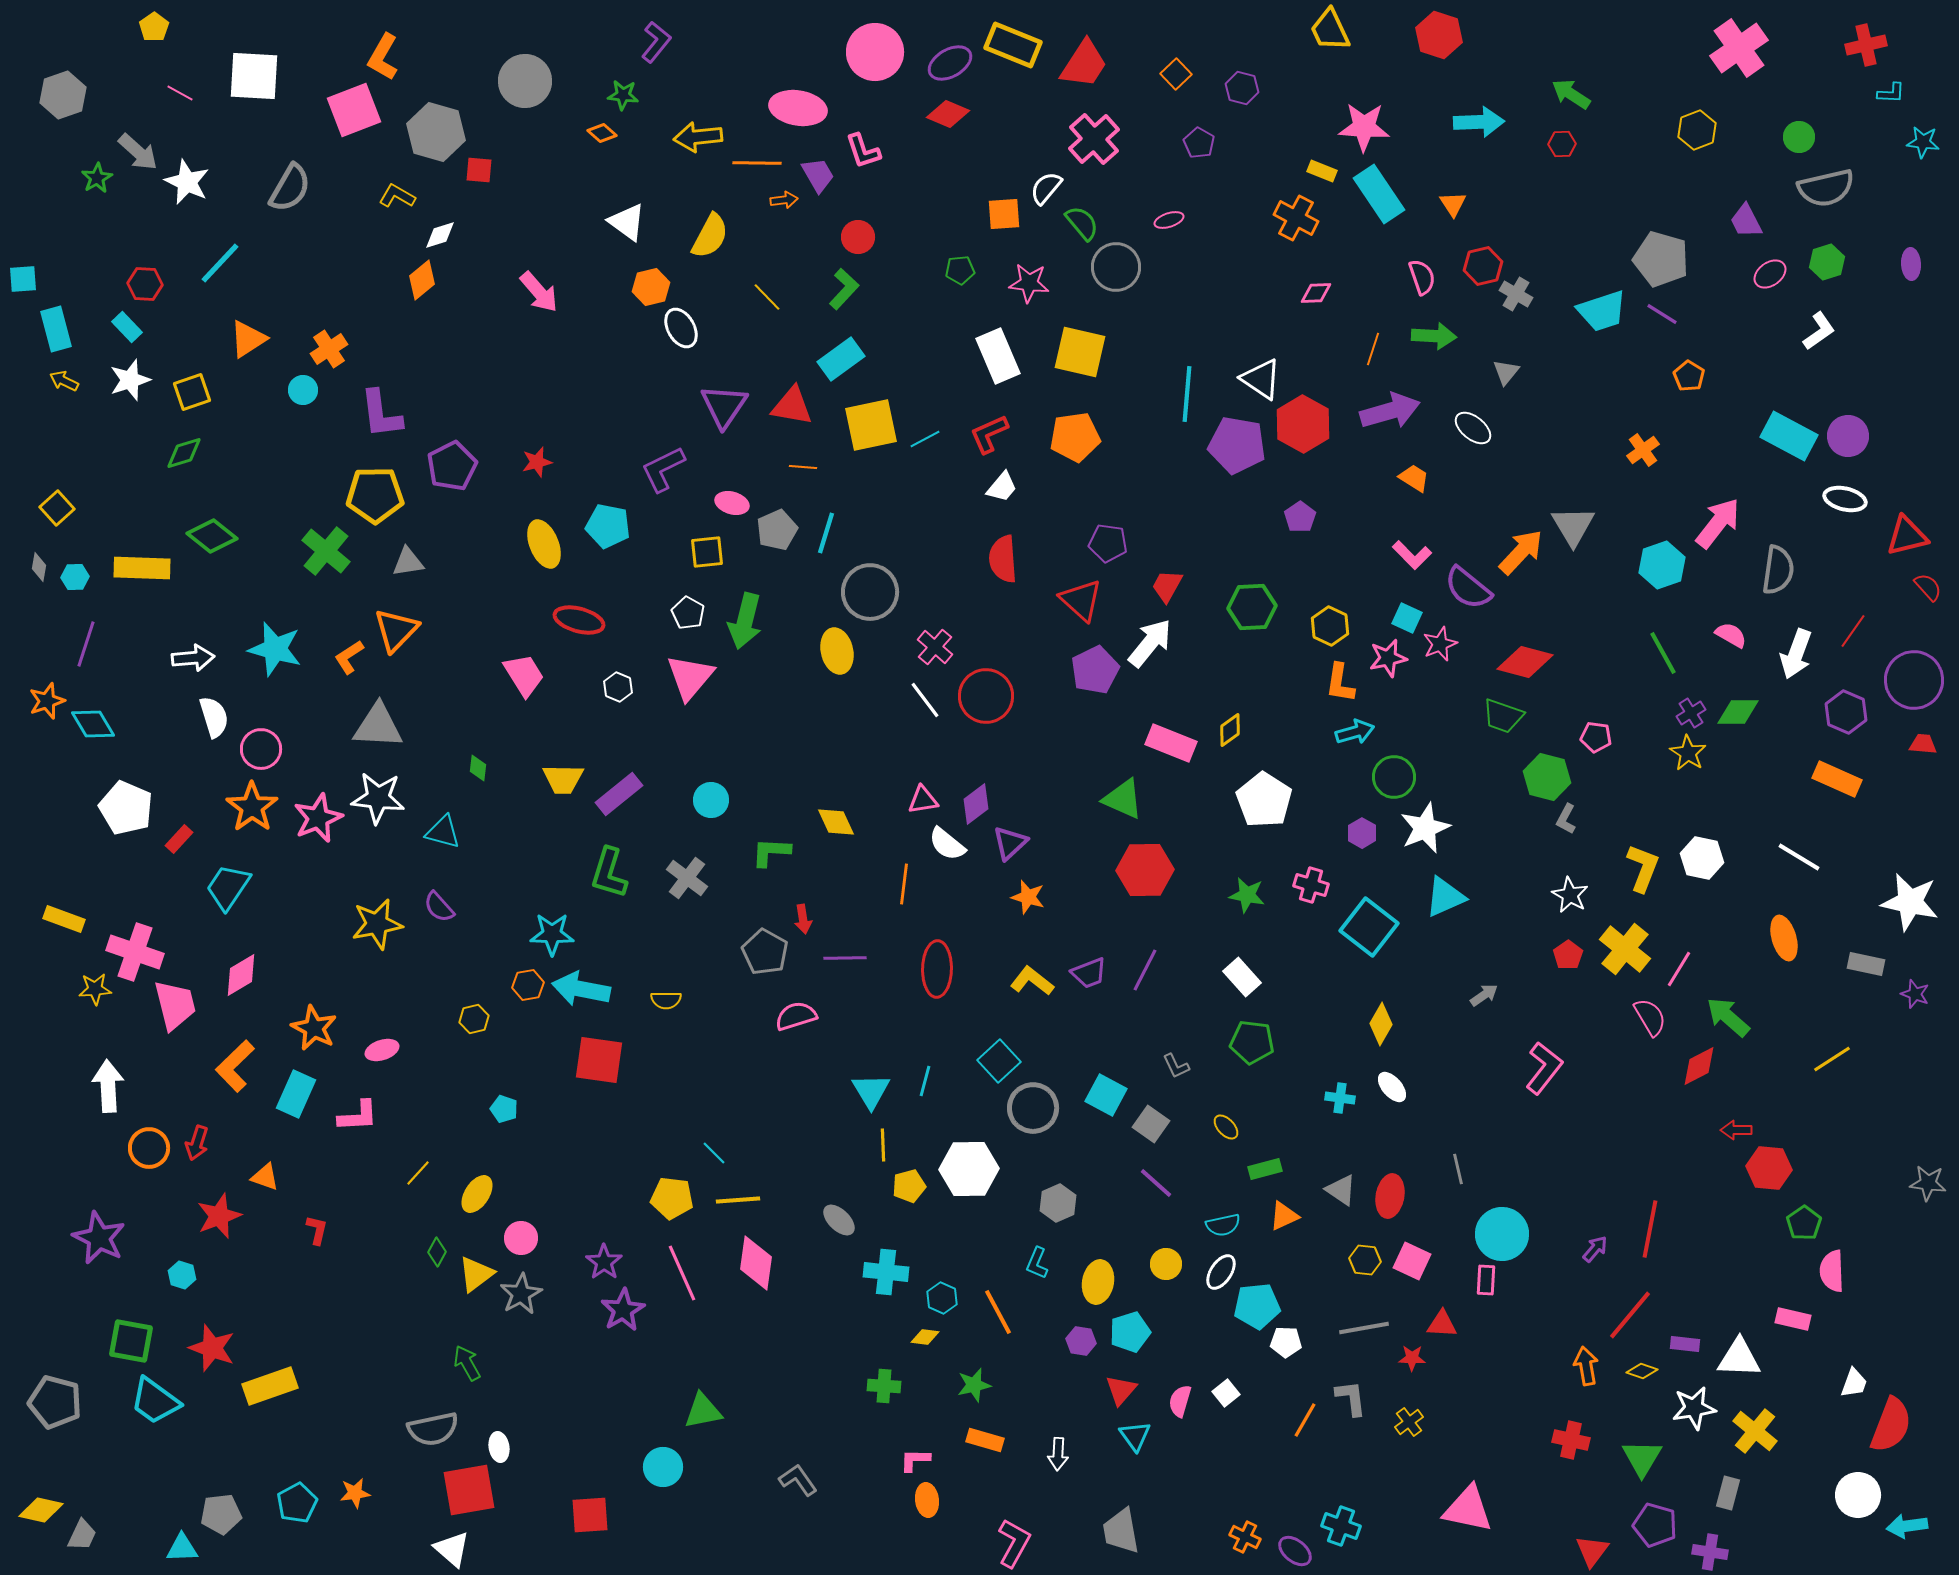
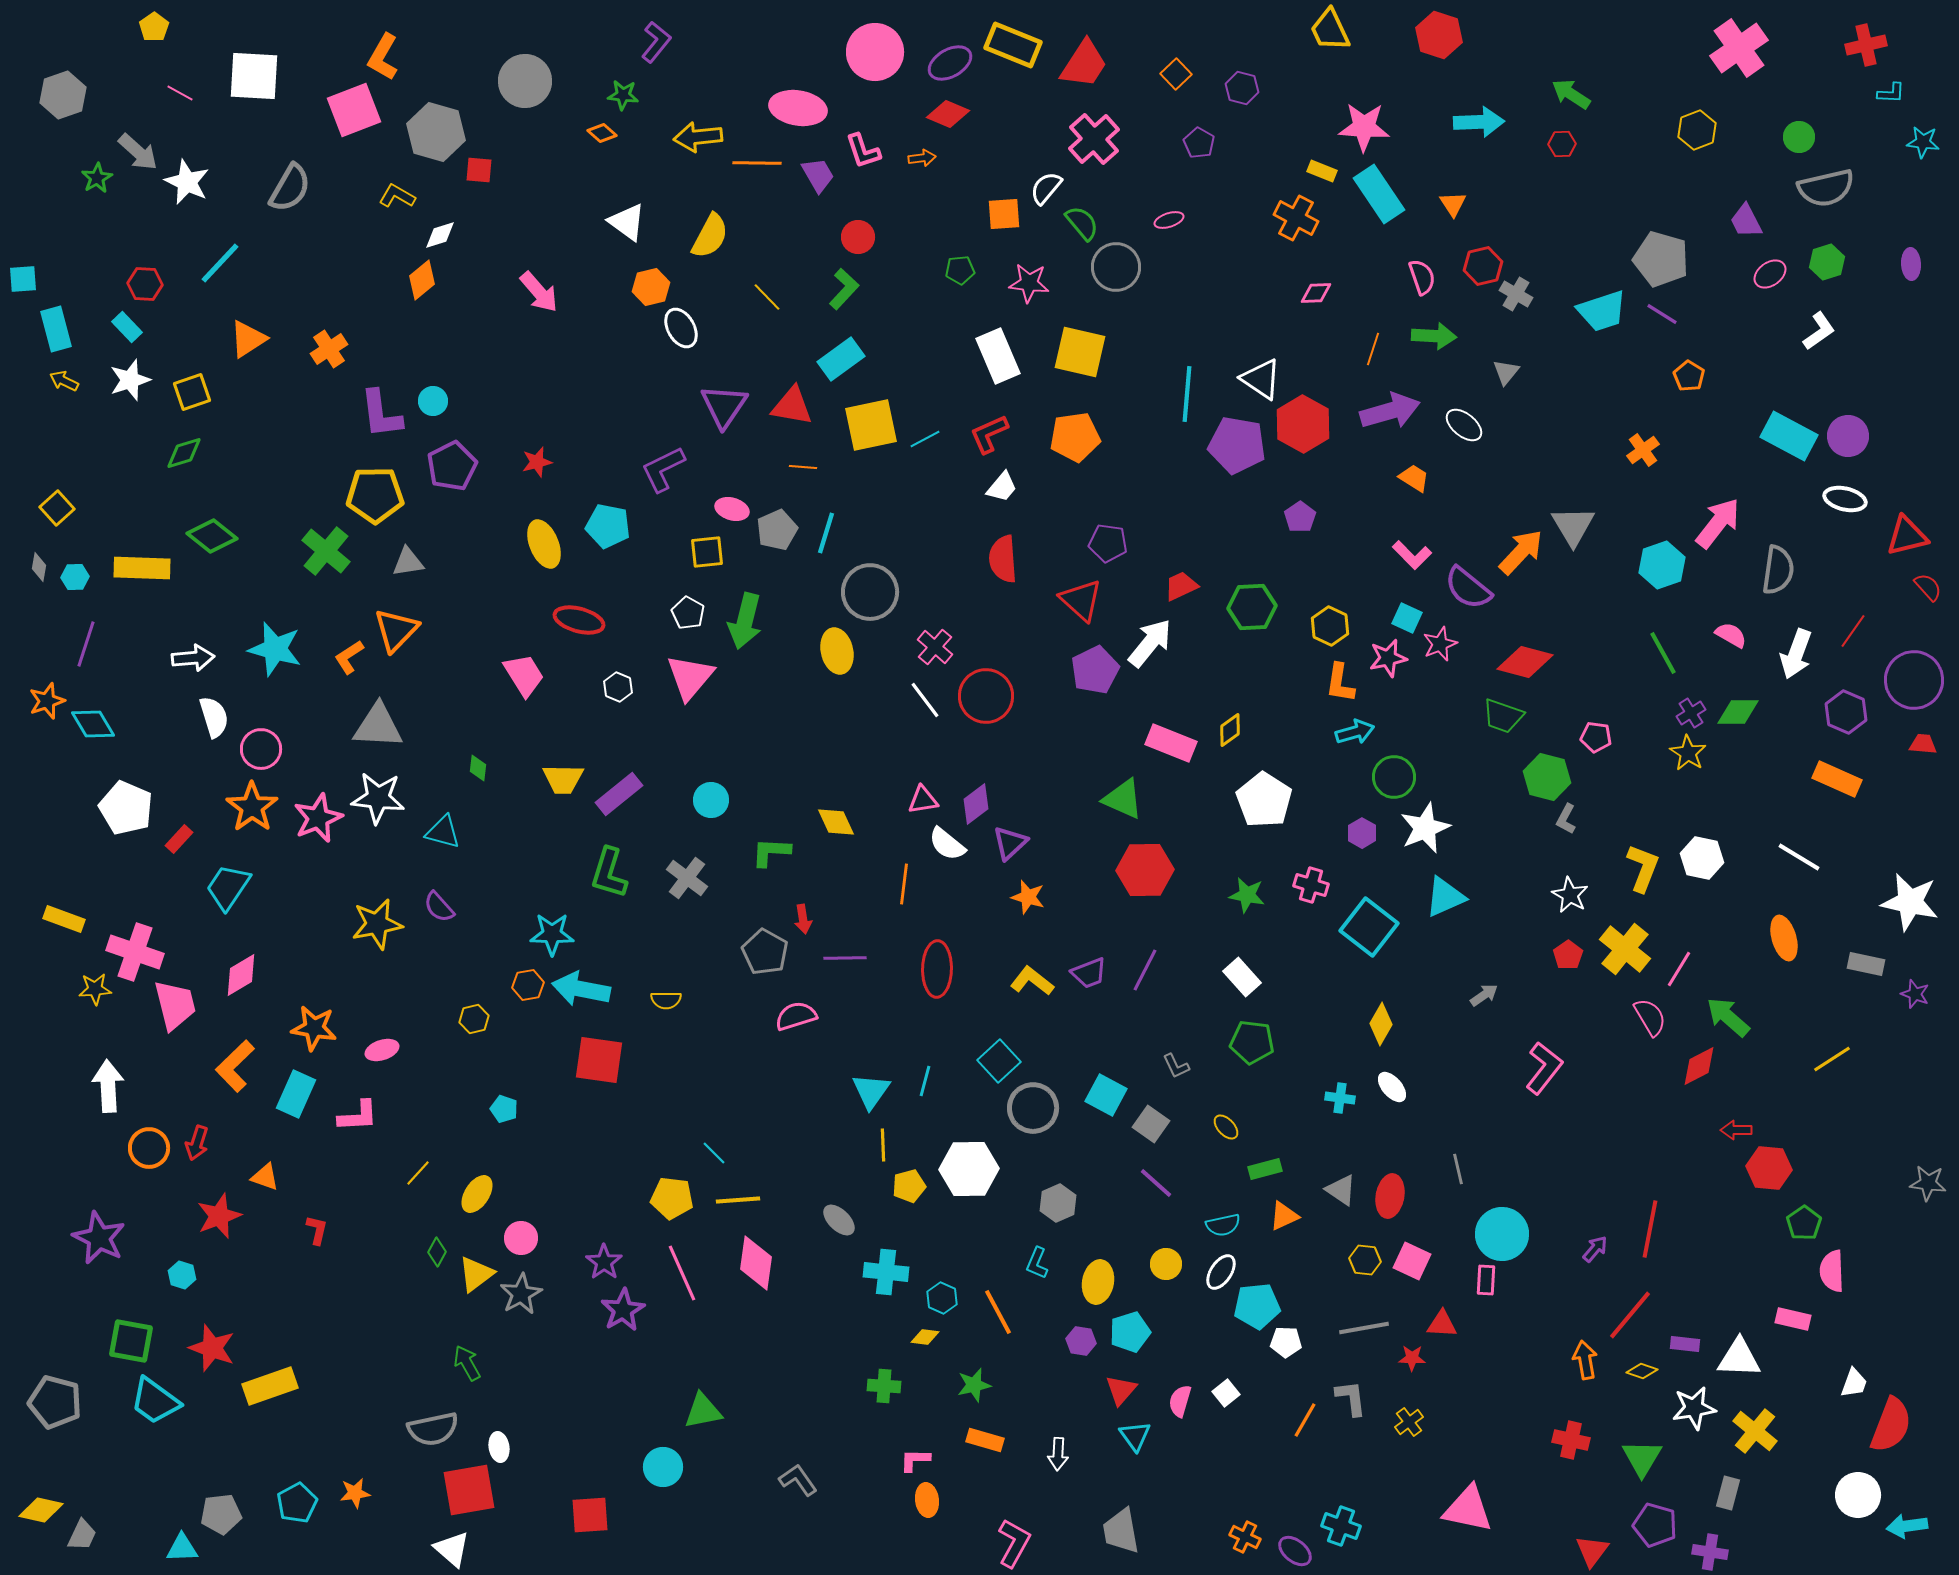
orange arrow at (784, 200): moved 138 px right, 42 px up
cyan circle at (303, 390): moved 130 px right, 11 px down
white ellipse at (1473, 428): moved 9 px left, 3 px up
pink ellipse at (732, 503): moved 6 px down
red trapezoid at (1167, 586): moved 14 px right; rotated 36 degrees clockwise
orange star at (314, 1028): rotated 18 degrees counterclockwise
cyan triangle at (871, 1091): rotated 6 degrees clockwise
orange arrow at (1586, 1366): moved 1 px left, 6 px up
